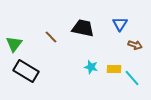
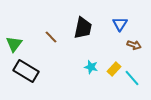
black trapezoid: rotated 90 degrees clockwise
brown arrow: moved 1 px left
yellow rectangle: rotated 48 degrees counterclockwise
